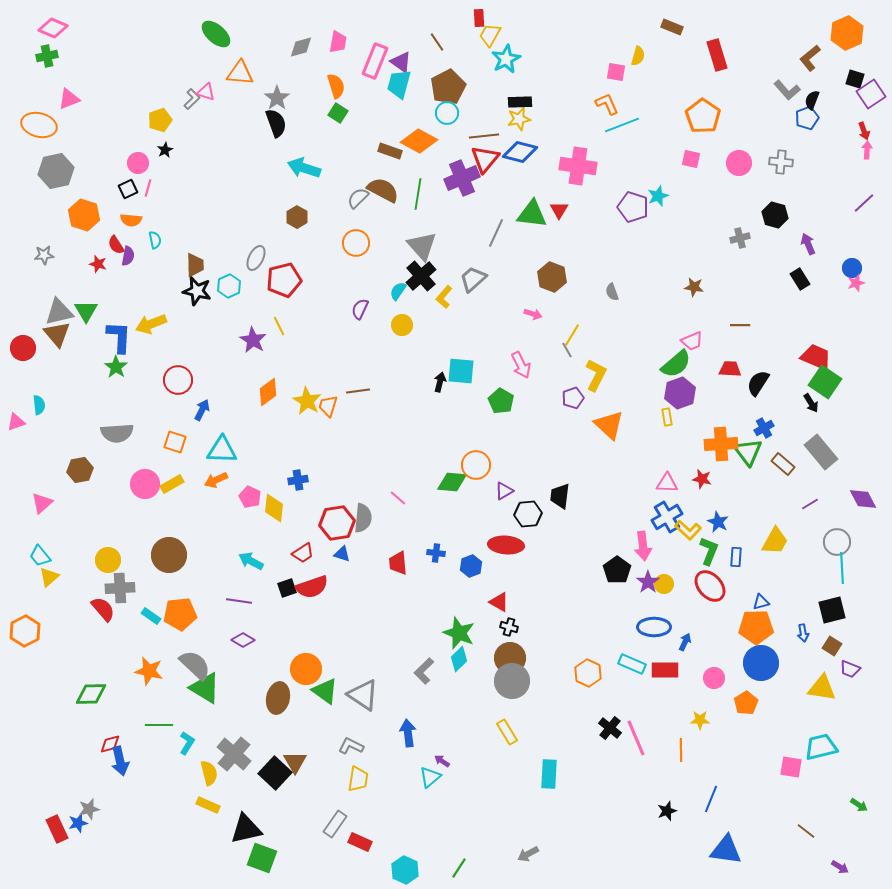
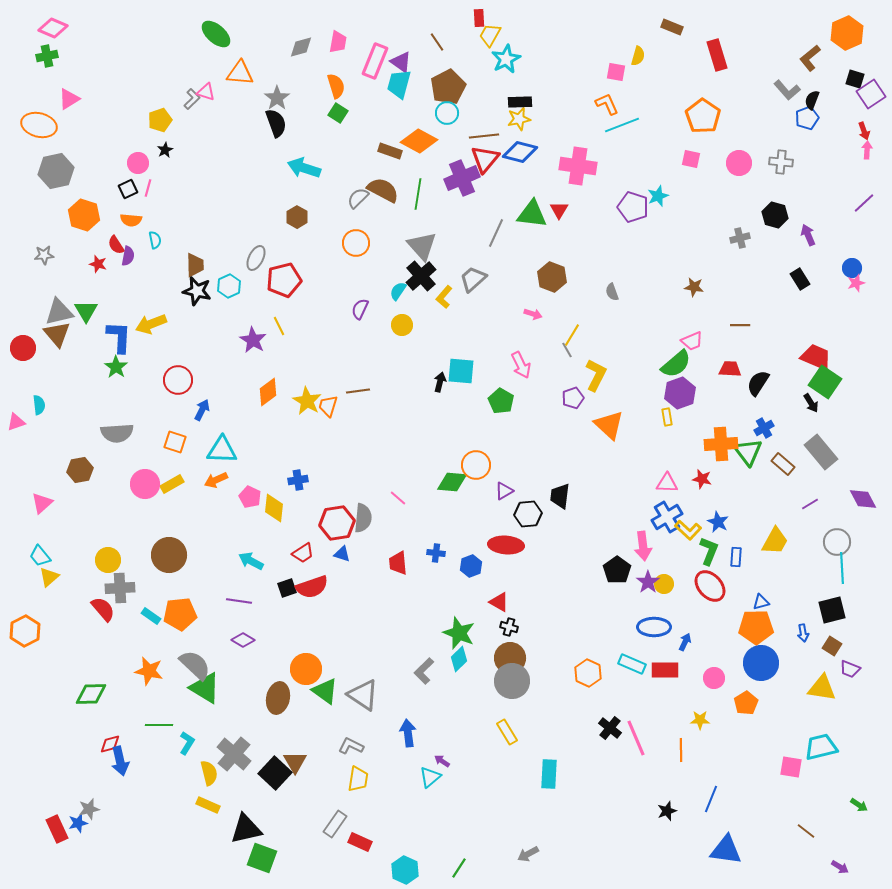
pink triangle at (69, 99): rotated 10 degrees counterclockwise
purple arrow at (808, 244): moved 9 px up
